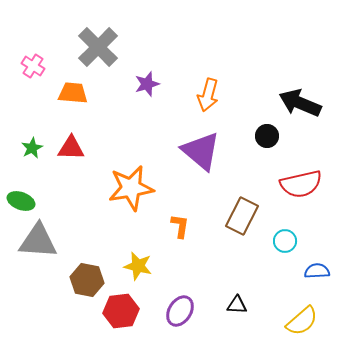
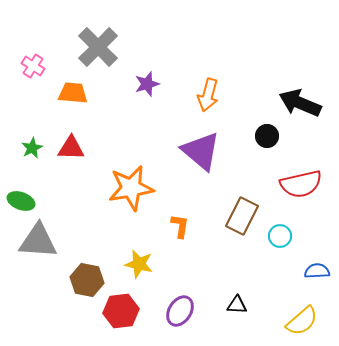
cyan circle: moved 5 px left, 5 px up
yellow star: moved 1 px right, 2 px up
